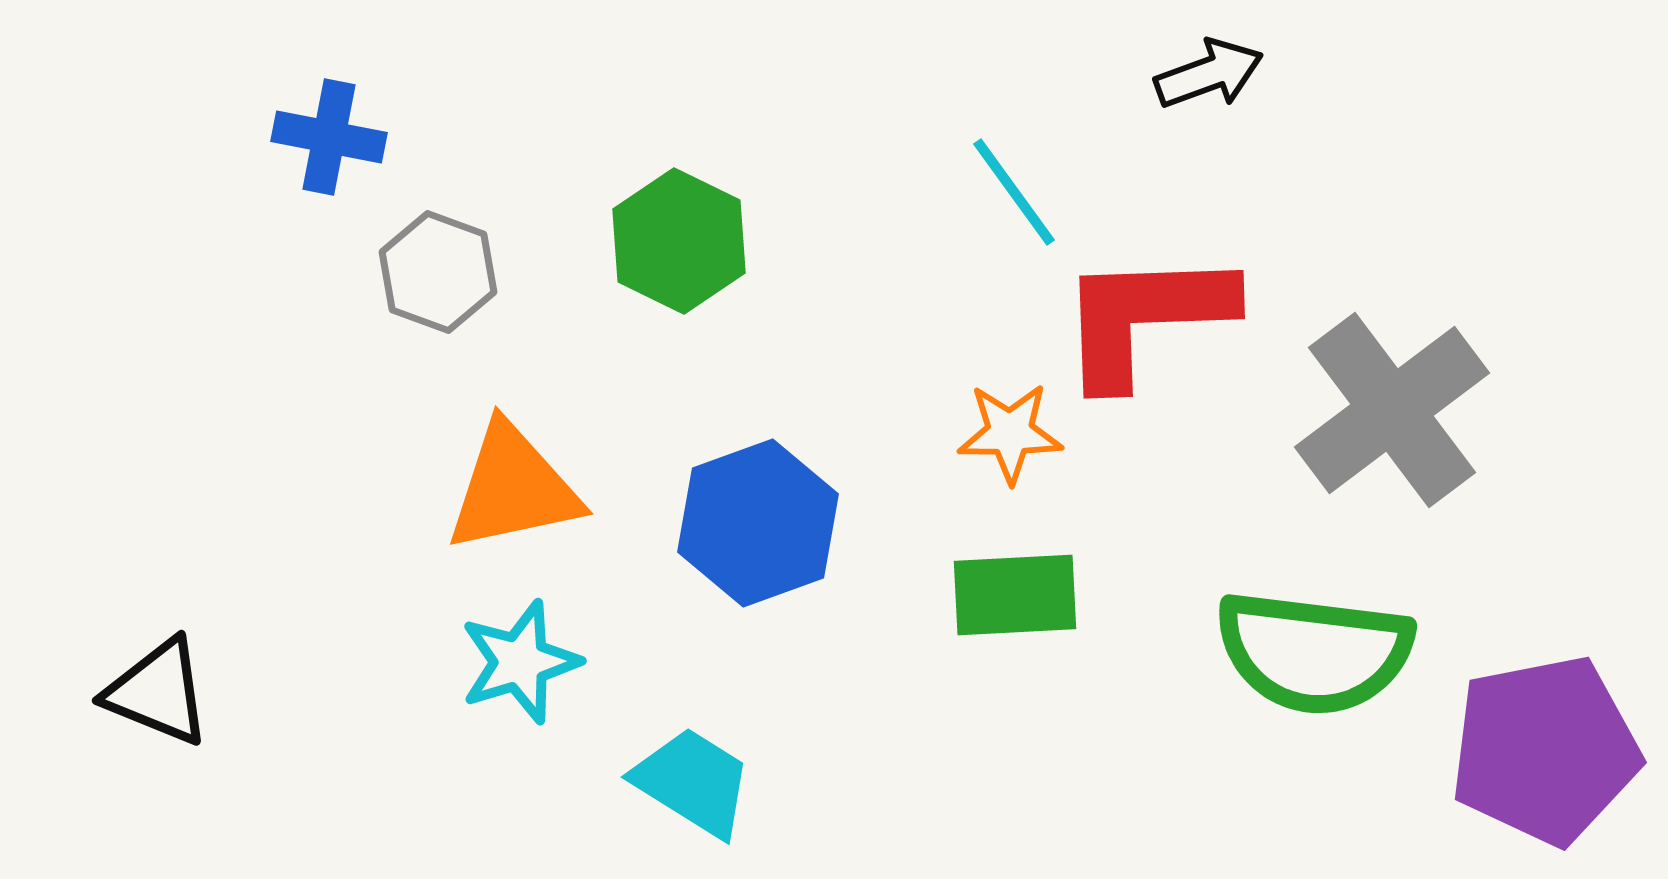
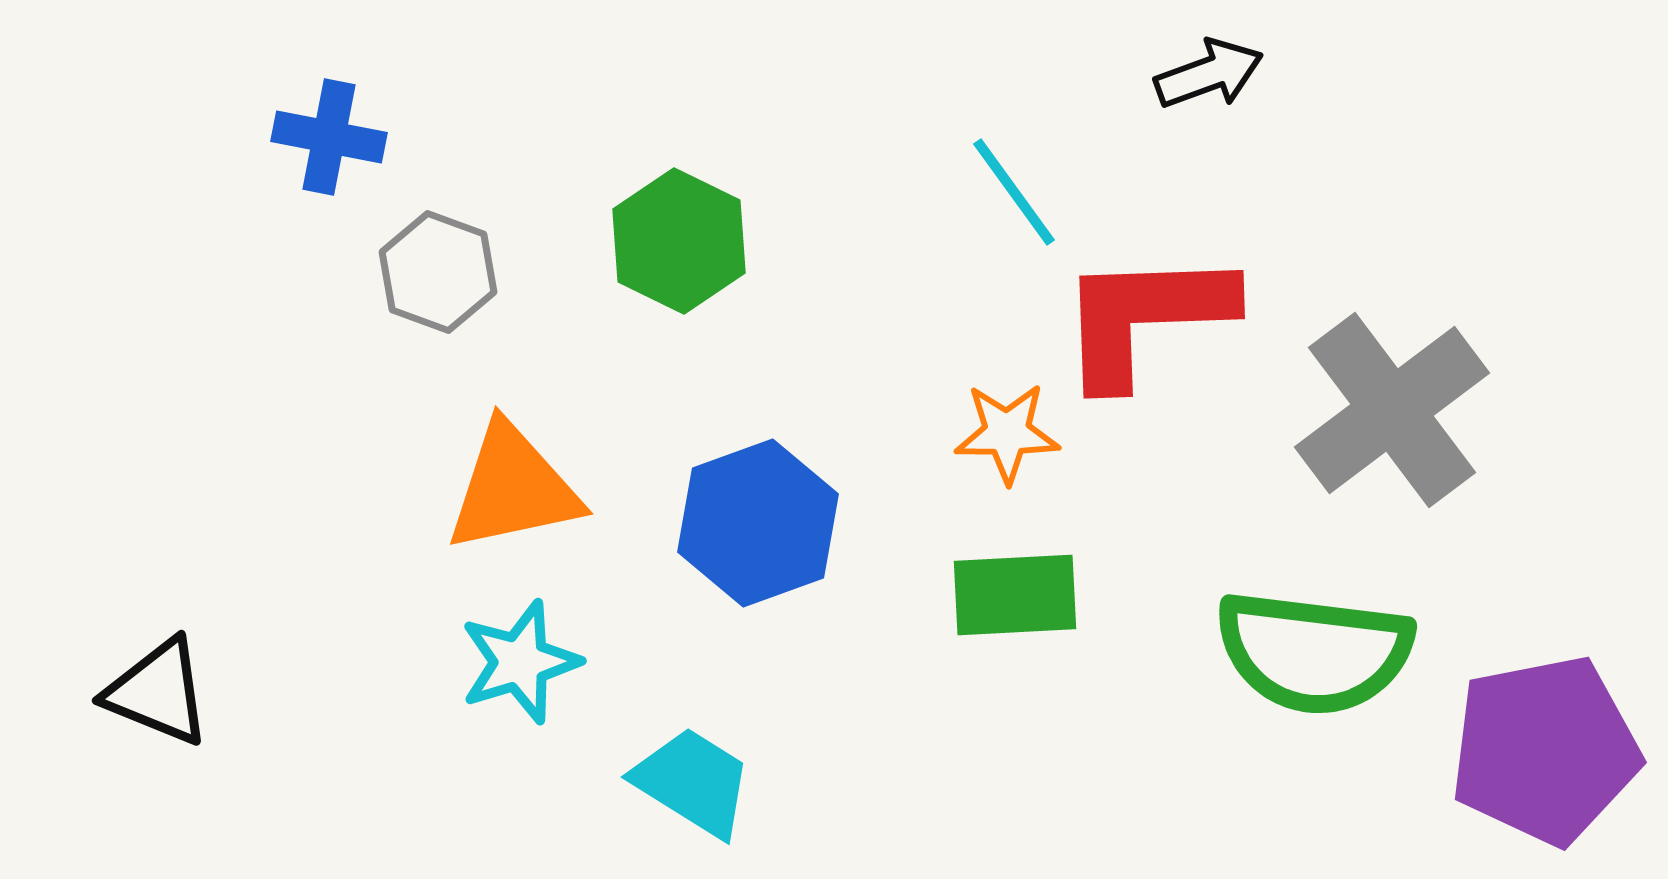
orange star: moved 3 px left
